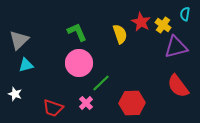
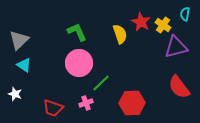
cyan triangle: moved 2 px left; rotated 49 degrees clockwise
red semicircle: moved 1 px right, 1 px down
pink cross: rotated 24 degrees clockwise
